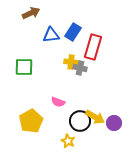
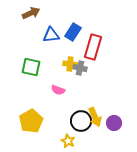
yellow cross: moved 1 px left, 2 px down
green square: moved 7 px right; rotated 12 degrees clockwise
pink semicircle: moved 12 px up
yellow arrow: rotated 36 degrees clockwise
black circle: moved 1 px right
